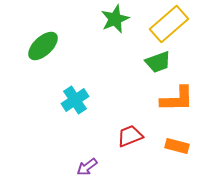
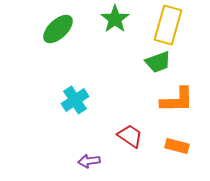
green star: rotated 12 degrees counterclockwise
yellow rectangle: moved 1 px left, 1 px down; rotated 33 degrees counterclockwise
green ellipse: moved 15 px right, 17 px up
orange L-shape: moved 1 px down
red trapezoid: rotated 56 degrees clockwise
purple arrow: moved 2 px right, 6 px up; rotated 30 degrees clockwise
